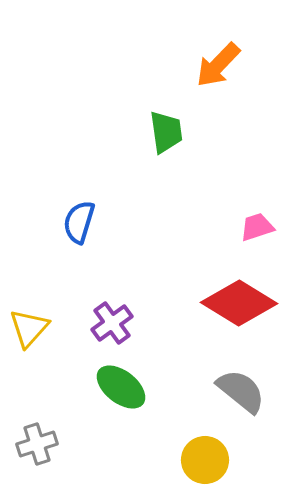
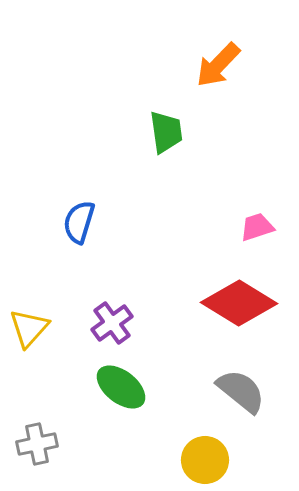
gray cross: rotated 6 degrees clockwise
